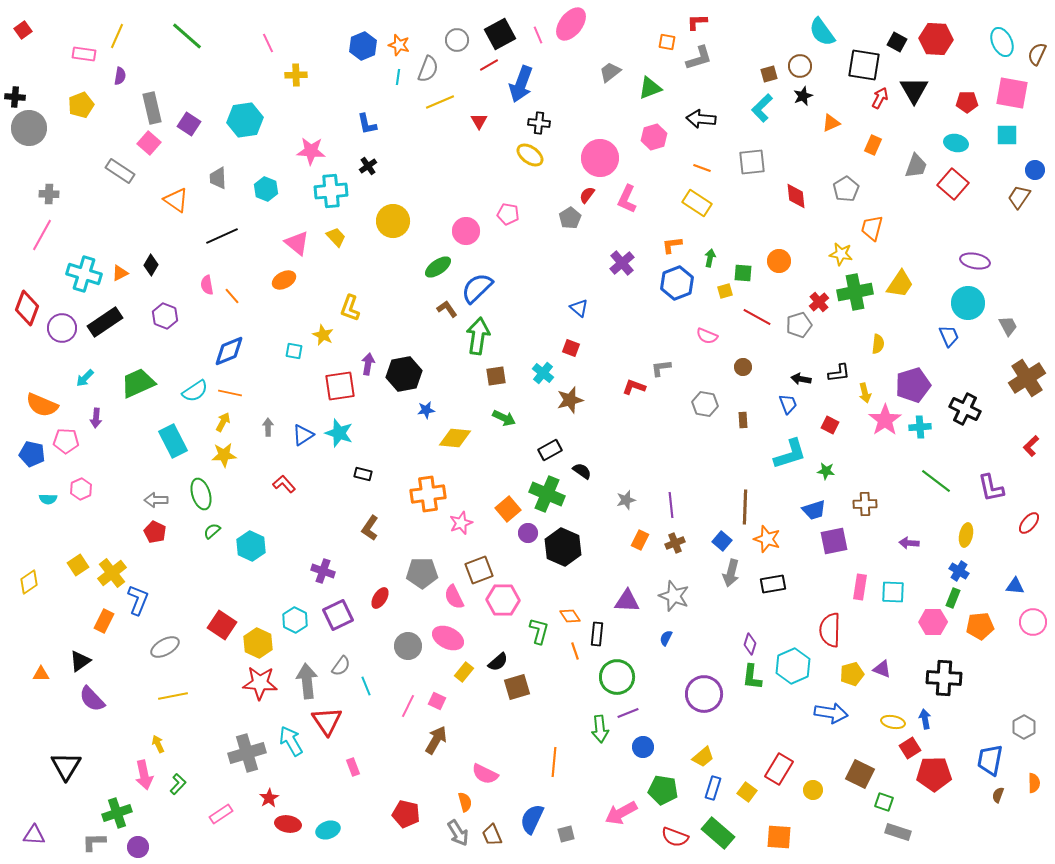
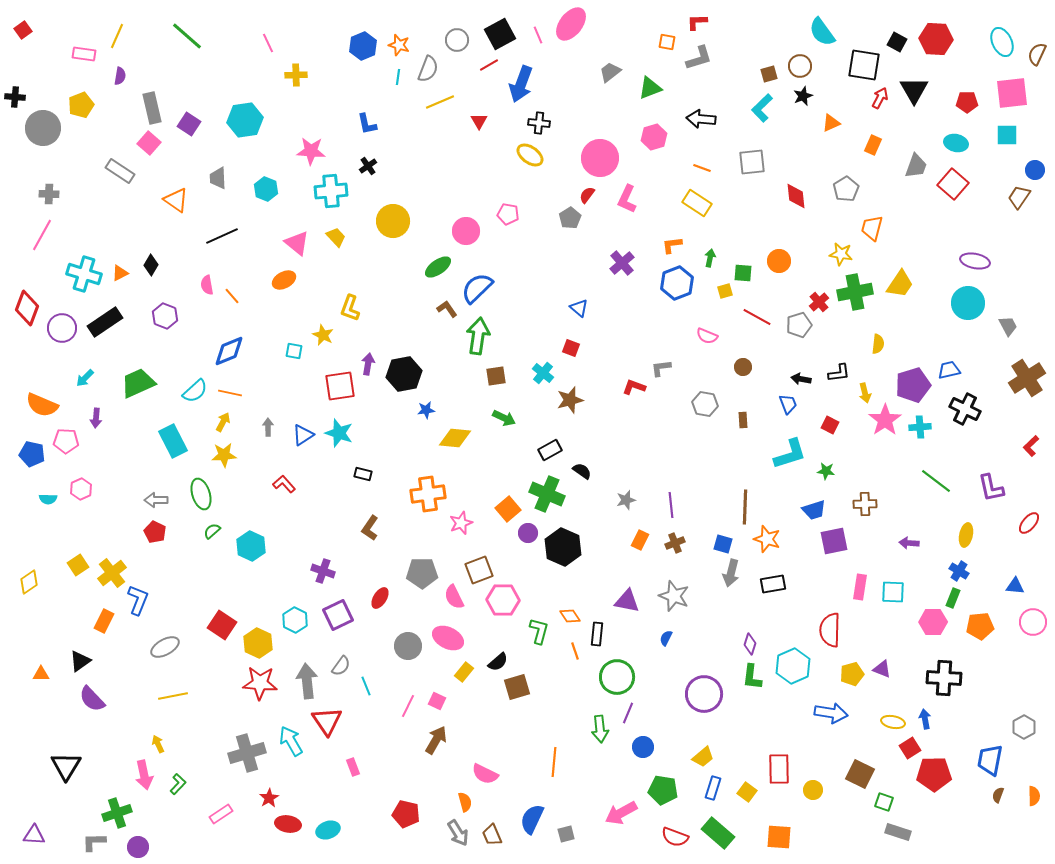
pink square at (1012, 93): rotated 16 degrees counterclockwise
gray circle at (29, 128): moved 14 px right
blue trapezoid at (949, 336): moved 34 px down; rotated 80 degrees counterclockwise
cyan semicircle at (195, 391): rotated 8 degrees counterclockwise
blue square at (722, 541): moved 1 px right, 3 px down; rotated 24 degrees counterclockwise
purple triangle at (627, 601): rotated 8 degrees clockwise
purple line at (628, 713): rotated 45 degrees counterclockwise
red rectangle at (779, 769): rotated 32 degrees counterclockwise
orange semicircle at (1034, 783): moved 13 px down
